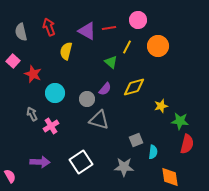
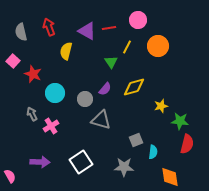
green triangle: rotated 16 degrees clockwise
gray circle: moved 2 px left
gray triangle: moved 2 px right
